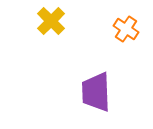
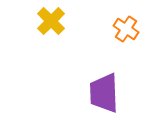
purple trapezoid: moved 8 px right, 1 px down
